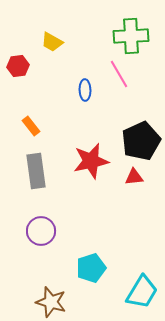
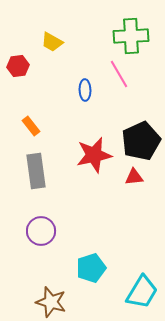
red star: moved 3 px right, 6 px up
